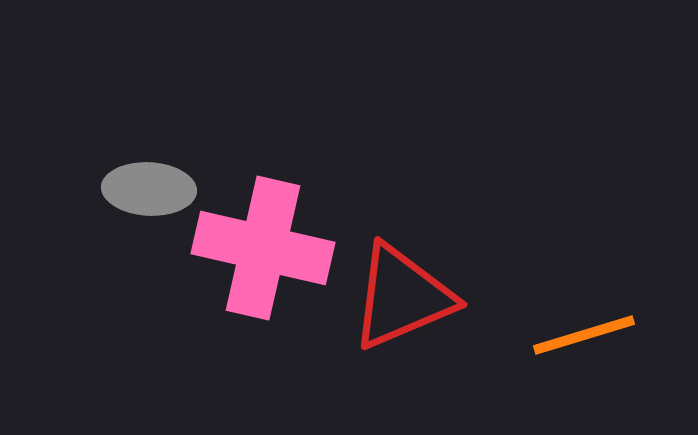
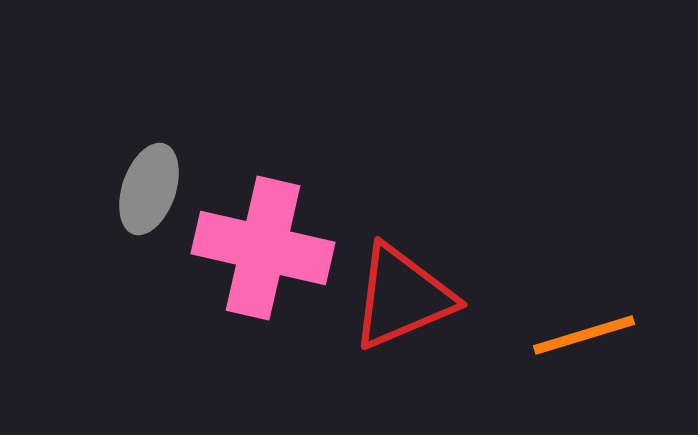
gray ellipse: rotated 74 degrees counterclockwise
